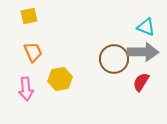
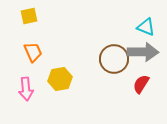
red semicircle: moved 2 px down
